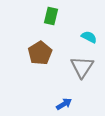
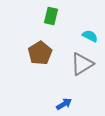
cyan semicircle: moved 1 px right, 1 px up
gray triangle: moved 3 px up; rotated 25 degrees clockwise
